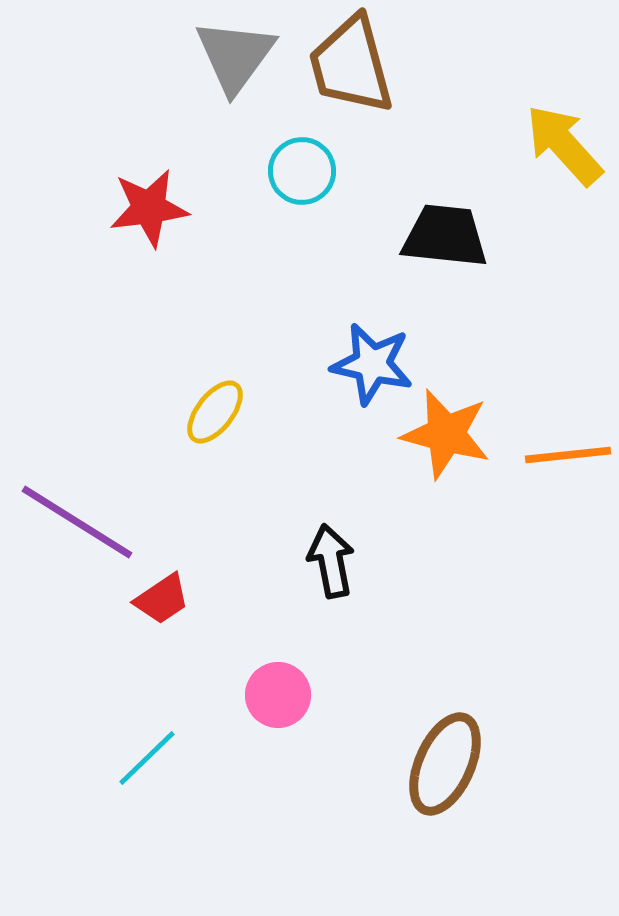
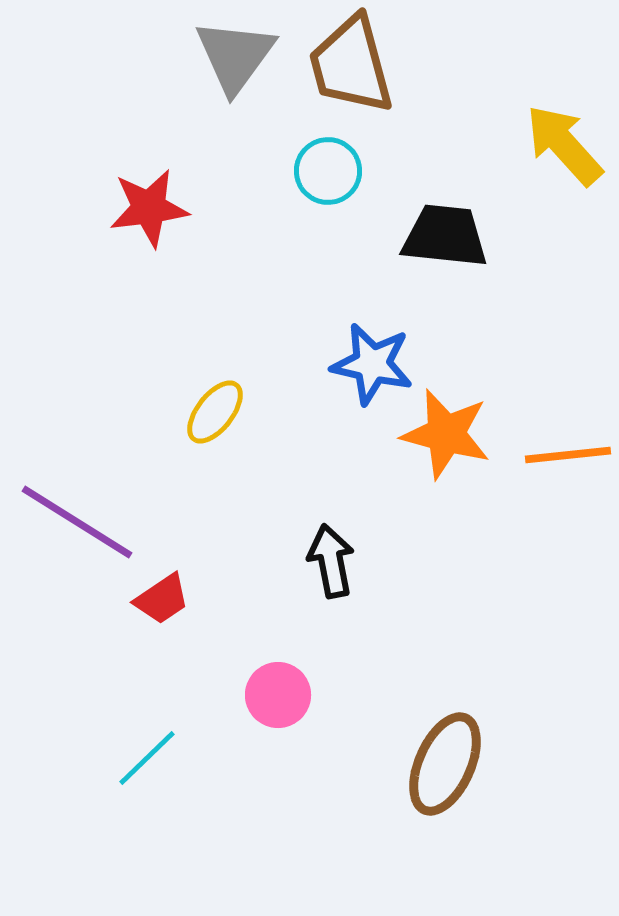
cyan circle: moved 26 px right
